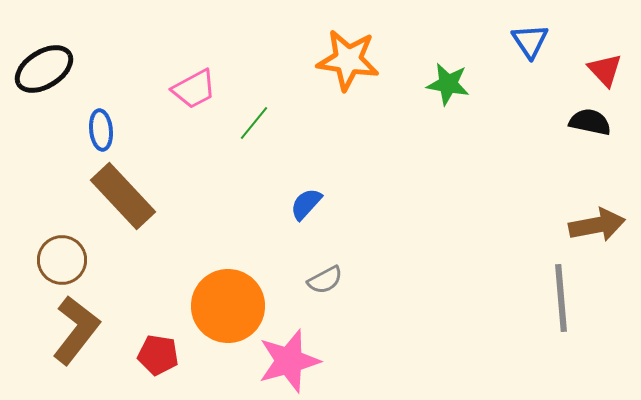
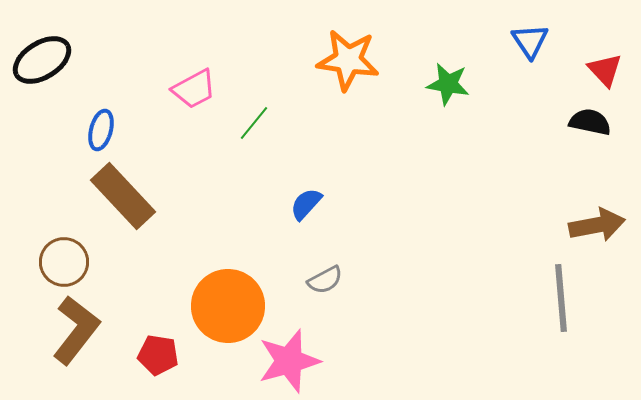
black ellipse: moved 2 px left, 9 px up
blue ellipse: rotated 21 degrees clockwise
brown circle: moved 2 px right, 2 px down
